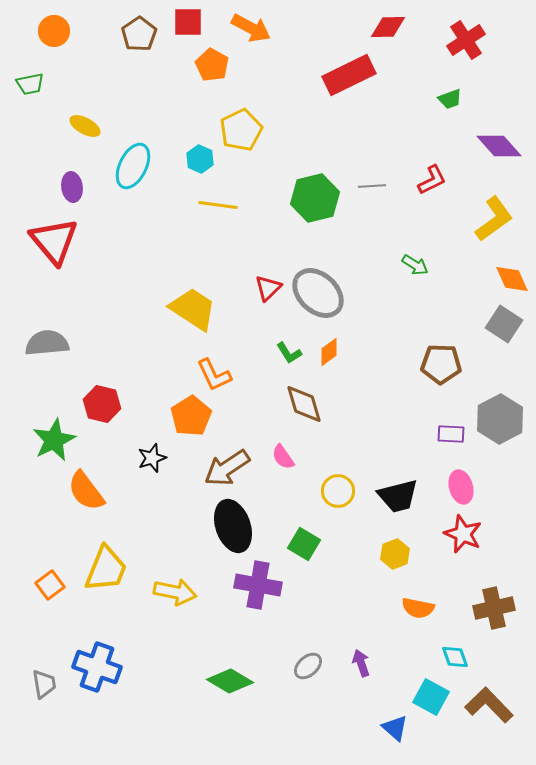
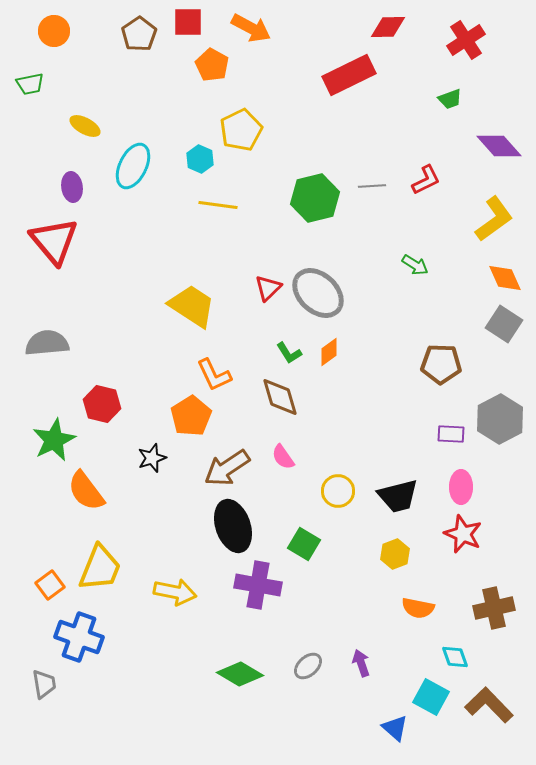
red L-shape at (432, 180): moved 6 px left
orange diamond at (512, 279): moved 7 px left, 1 px up
yellow trapezoid at (193, 309): moved 1 px left, 3 px up
brown diamond at (304, 404): moved 24 px left, 7 px up
pink ellipse at (461, 487): rotated 16 degrees clockwise
yellow trapezoid at (106, 569): moved 6 px left, 1 px up
blue cross at (97, 667): moved 18 px left, 30 px up
green diamond at (230, 681): moved 10 px right, 7 px up
